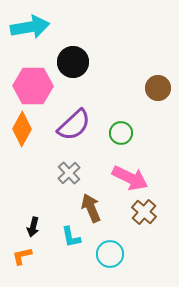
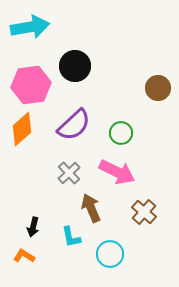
black circle: moved 2 px right, 4 px down
pink hexagon: moved 2 px left, 1 px up; rotated 9 degrees counterclockwise
orange diamond: rotated 20 degrees clockwise
pink arrow: moved 13 px left, 6 px up
orange L-shape: moved 2 px right; rotated 45 degrees clockwise
